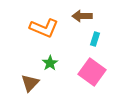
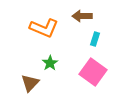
pink square: moved 1 px right
